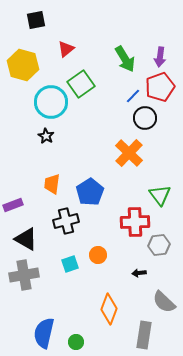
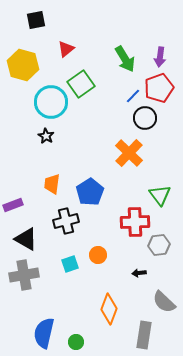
red pentagon: moved 1 px left, 1 px down
